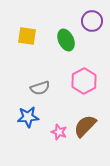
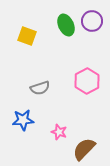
yellow square: rotated 12 degrees clockwise
green ellipse: moved 15 px up
pink hexagon: moved 3 px right
blue star: moved 5 px left, 3 px down
brown semicircle: moved 1 px left, 23 px down
